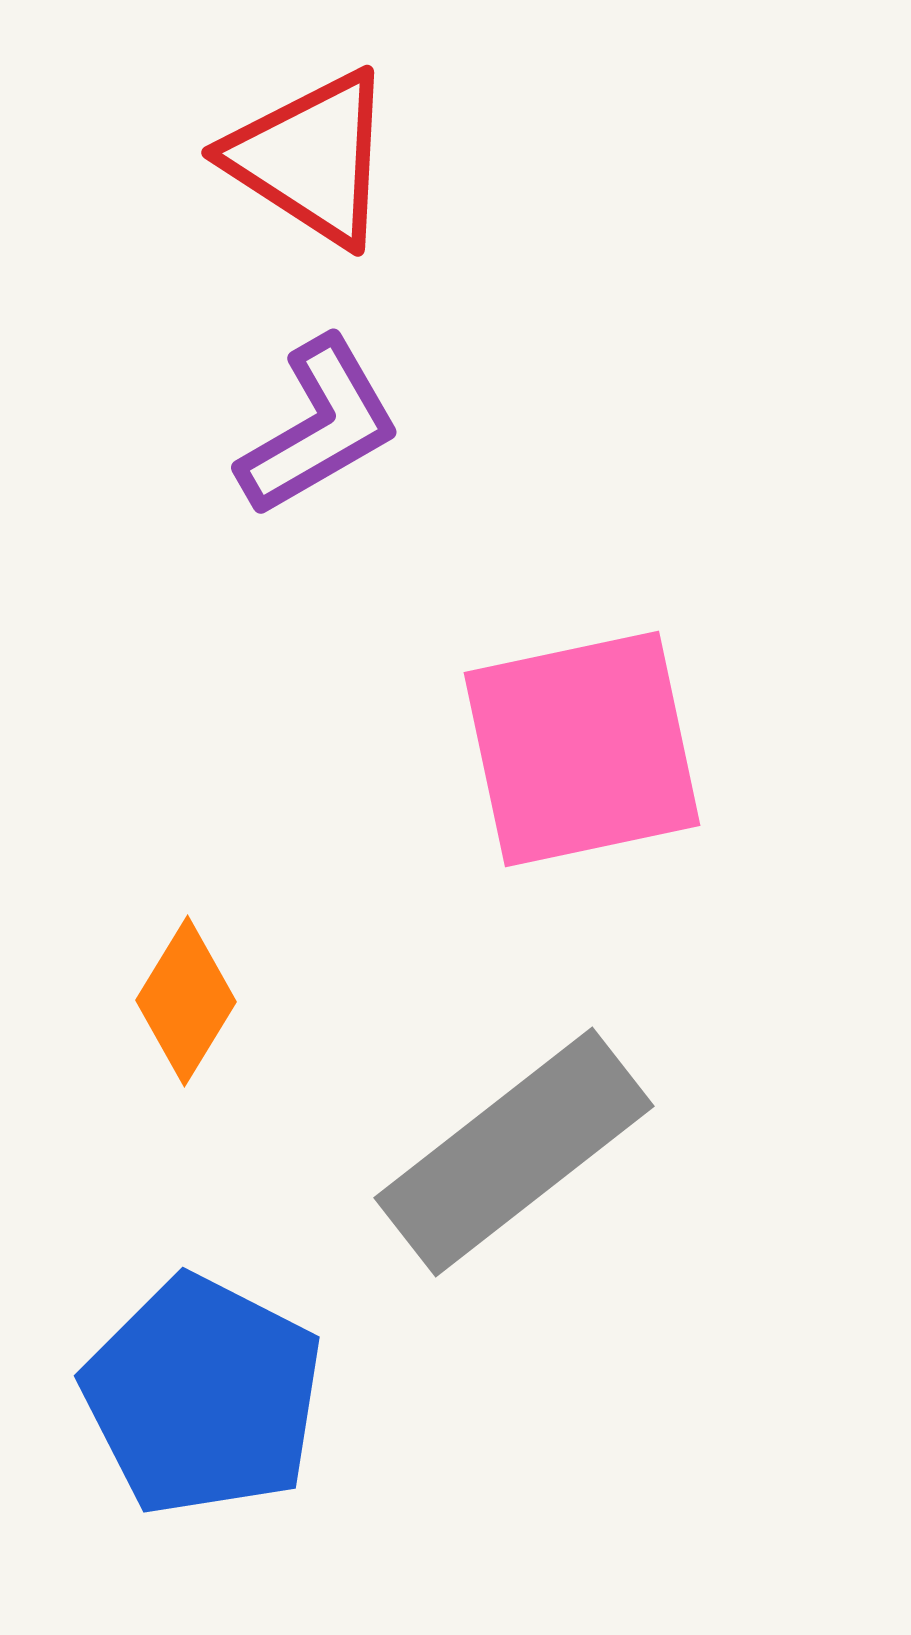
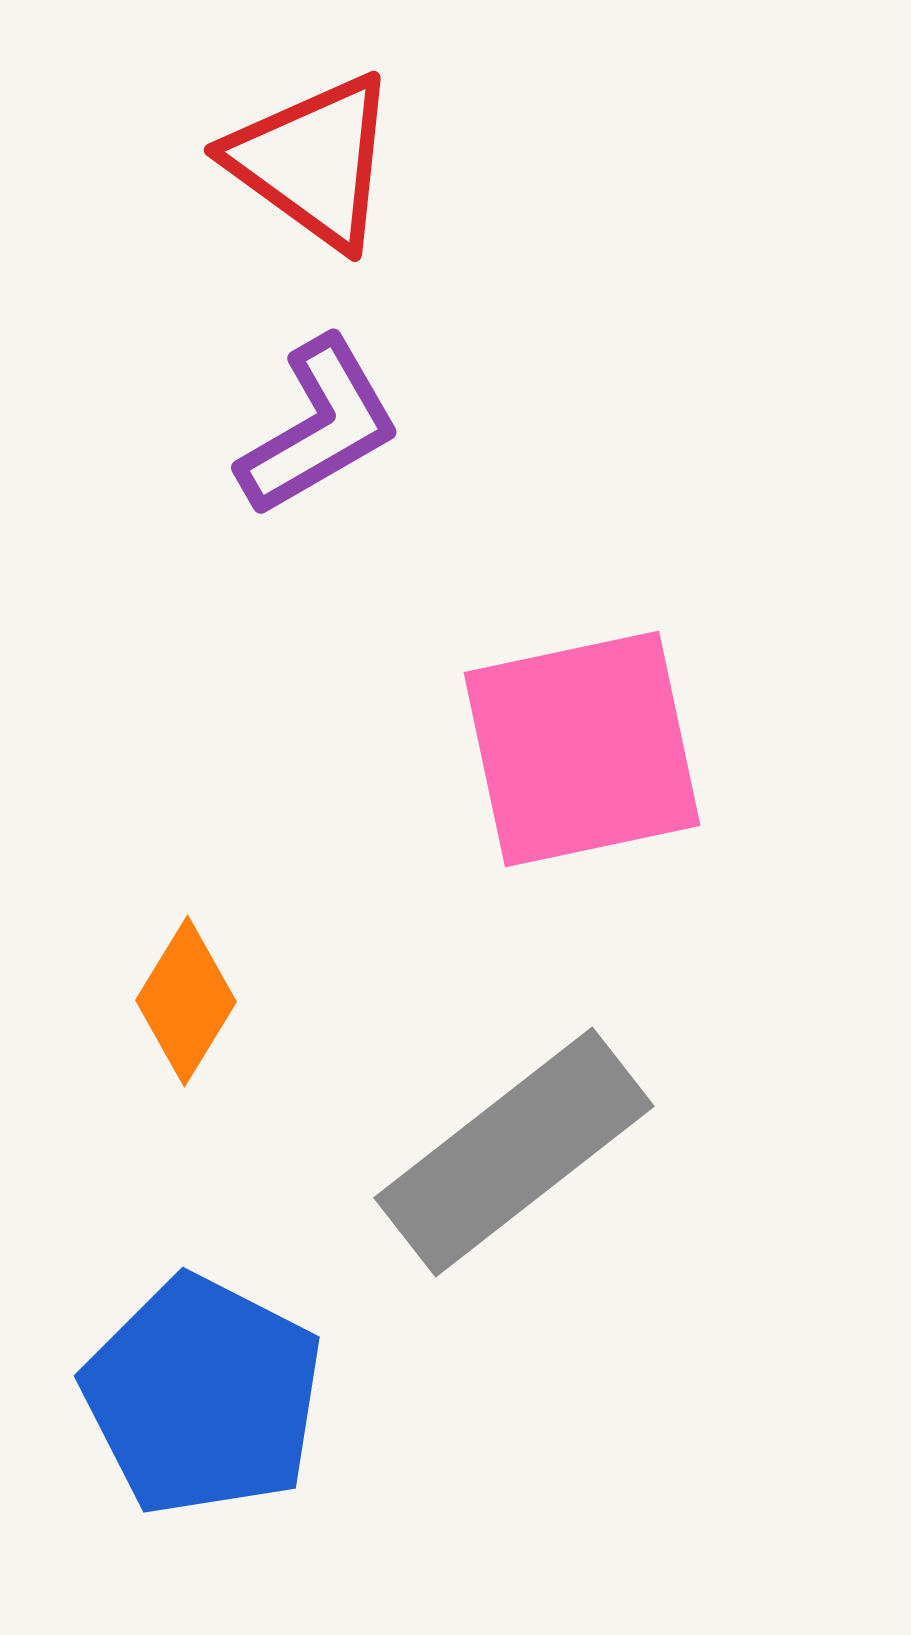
red triangle: moved 2 px right, 3 px down; rotated 3 degrees clockwise
